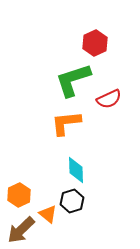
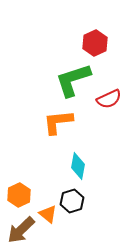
orange L-shape: moved 8 px left, 1 px up
cyan diamond: moved 2 px right, 4 px up; rotated 12 degrees clockwise
